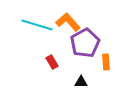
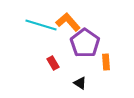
cyan line: moved 4 px right
purple pentagon: rotated 8 degrees counterclockwise
red rectangle: moved 1 px right, 1 px down
black triangle: moved 1 px left, 1 px down; rotated 32 degrees clockwise
